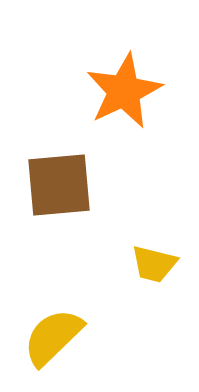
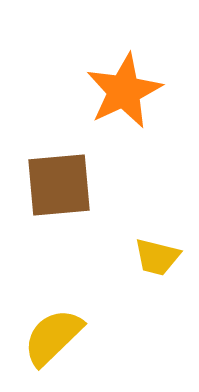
yellow trapezoid: moved 3 px right, 7 px up
